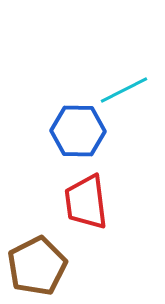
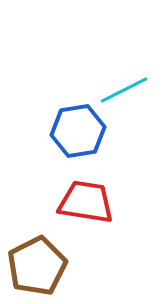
blue hexagon: rotated 10 degrees counterclockwise
red trapezoid: rotated 106 degrees clockwise
